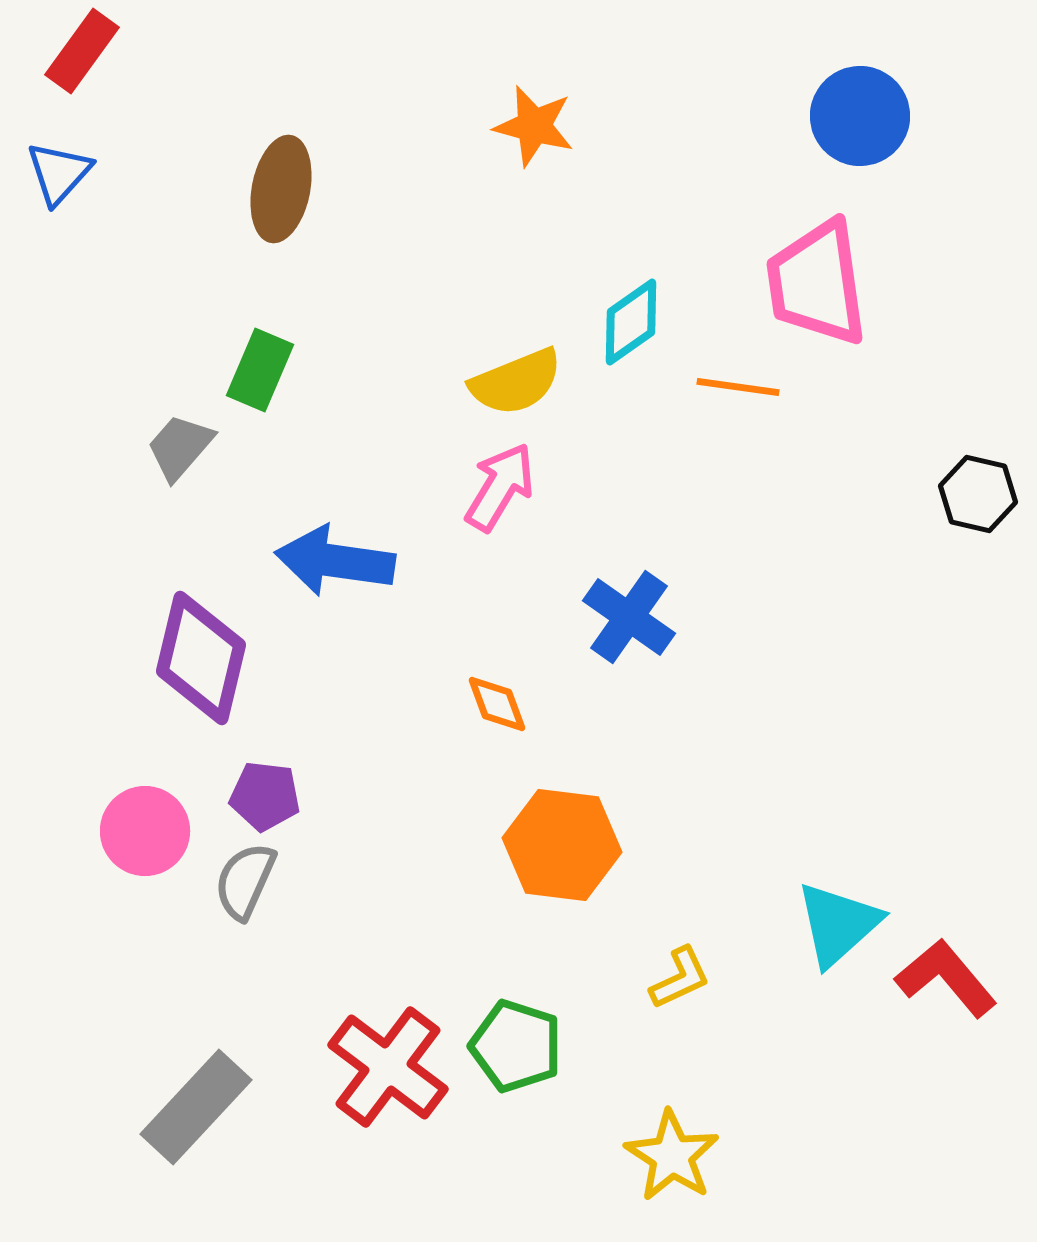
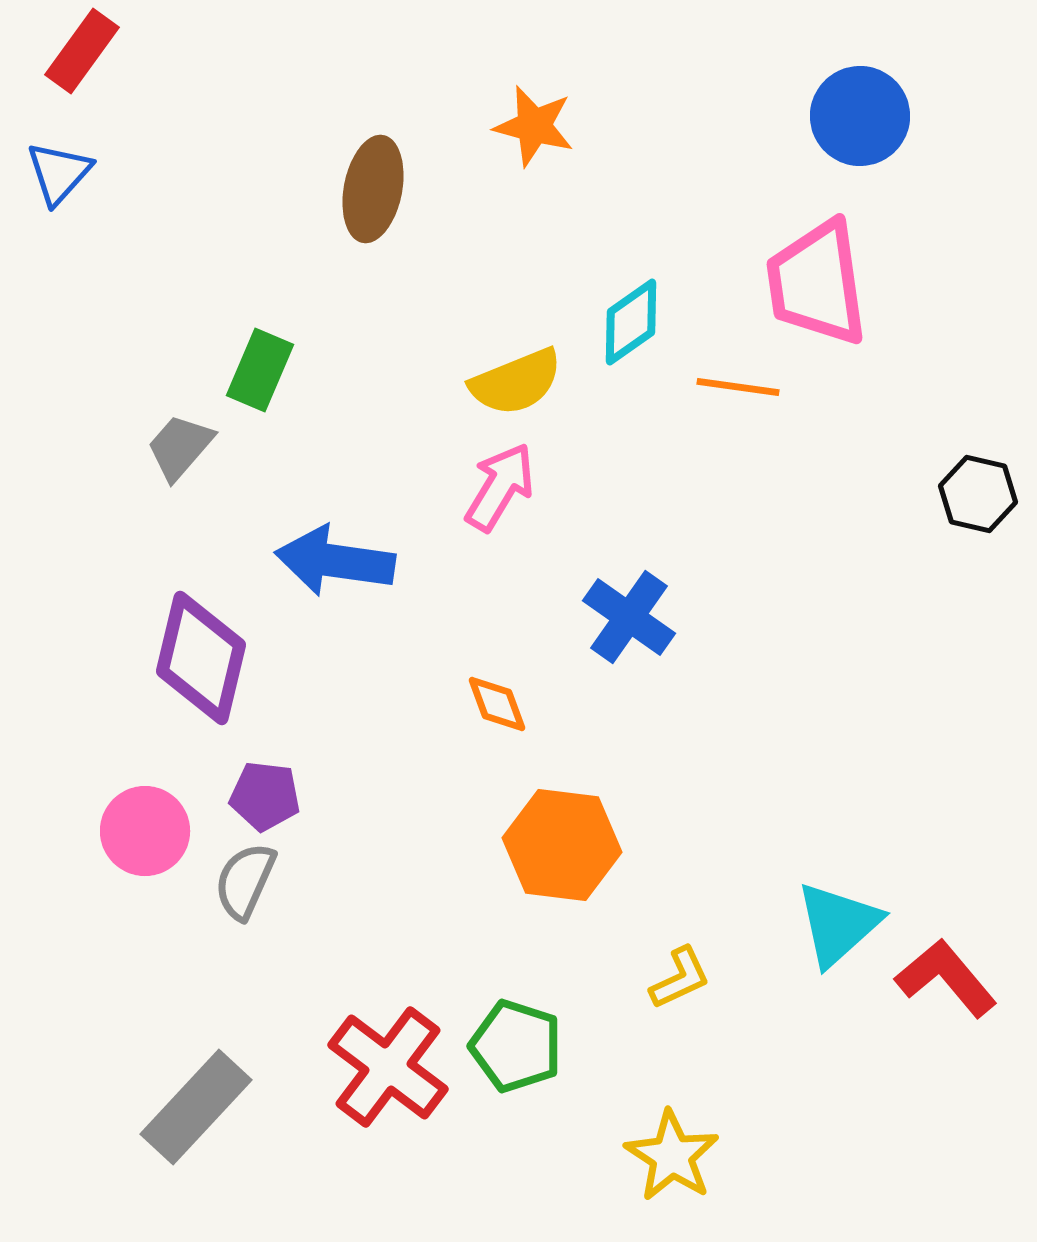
brown ellipse: moved 92 px right
